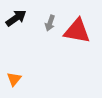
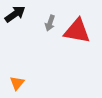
black arrow: moved 1 px left, 4 px up
orange triangle: moved 3 px right, 4 px down
